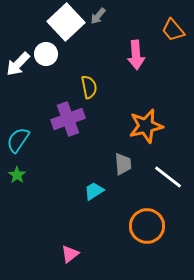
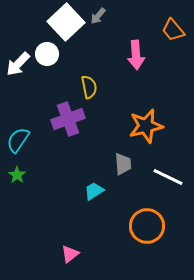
white circle: moved 1 px right
white line: rotated 12 degrees counterclockwise
